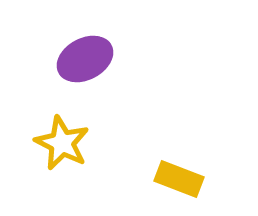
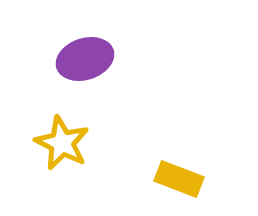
purple ellipse: rotated 10 degrees clockwise
